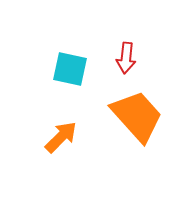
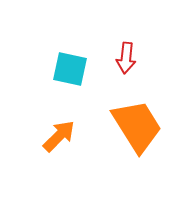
orange trapezoid: moved 10 px down; rotated 10 degrees clockwise
orange arrow: moved 2 px left, 1 px up
